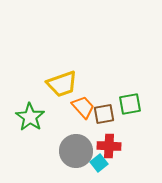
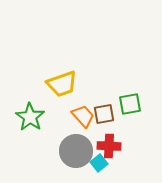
orange trapezoid: moved 9 px down
